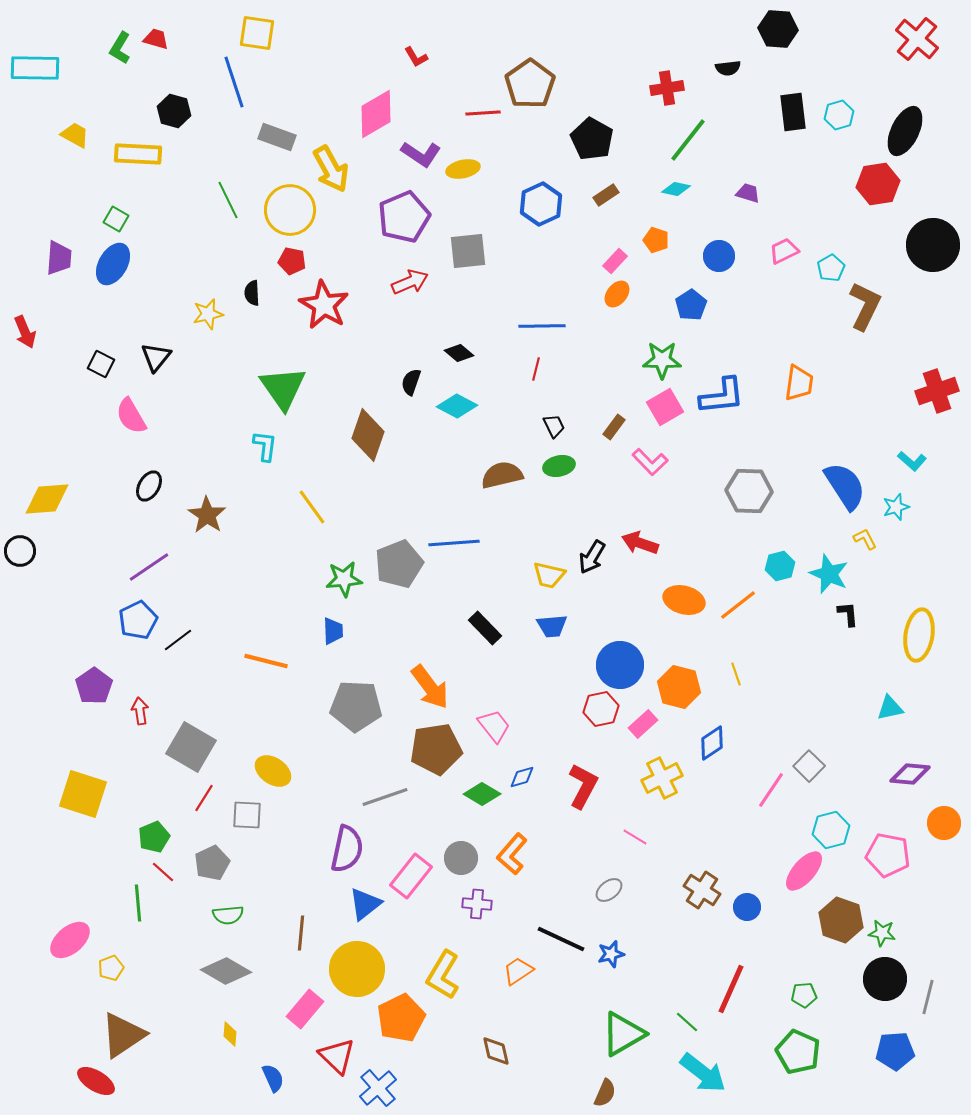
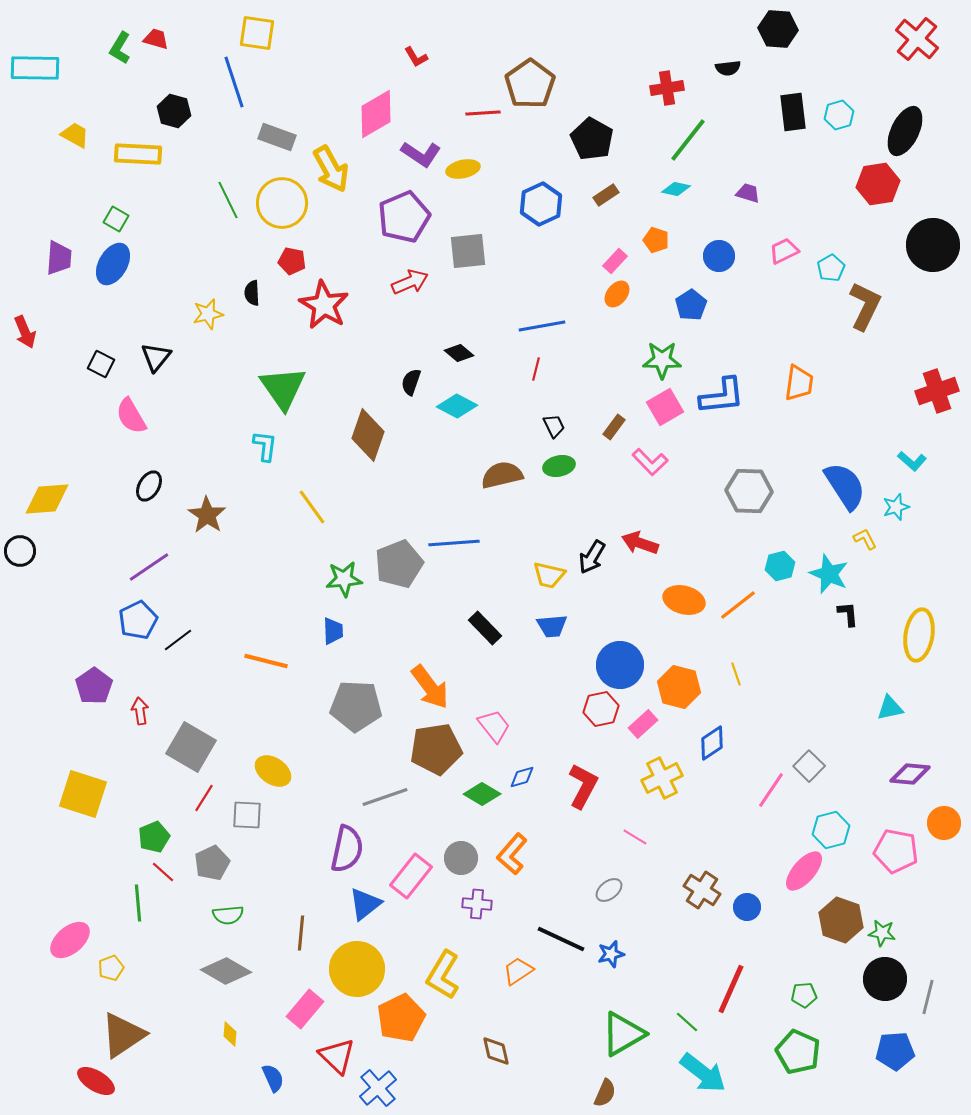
yellow circle at (290, 210): moved 8 px left, 7 px up
blue line at (542, 326): rotated 9 degrees counterclockwise
pink pentagon at (888, 855): moved 8 px right, 4 px up
